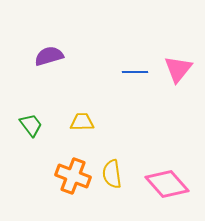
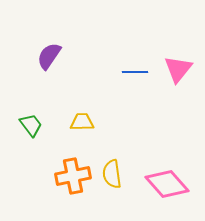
purple semicircle: rotated 40 degrees counterclockwise
orange cross: rotated 32 degrees counterclockwise
